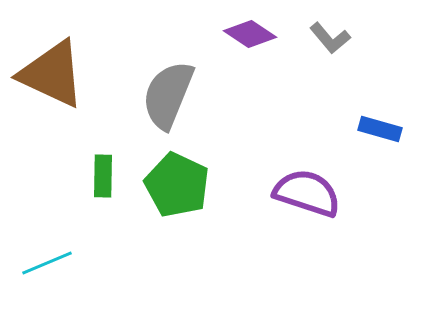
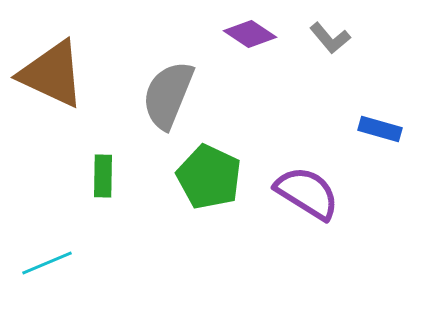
green pentagon: moved 32 px right, 8 px up
purple semicircle: rotated 14 degrees clockwise
